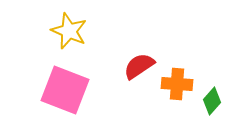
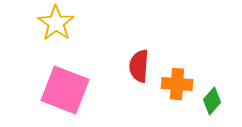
yellow star: moved 13 px left, 8 px up; rotated 12 degrees clockwise
red semicircle: rotated 52 degrees counterclockwise
